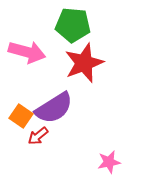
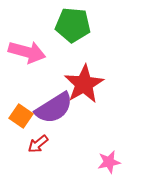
red star: moved 21 px down; rotated 9 degrees counterclockwise
red arrow: moved 8 px down
